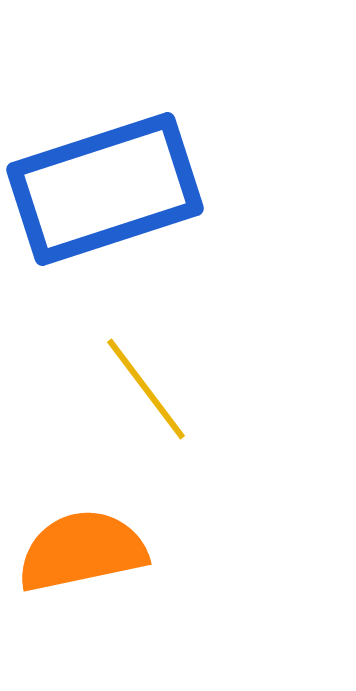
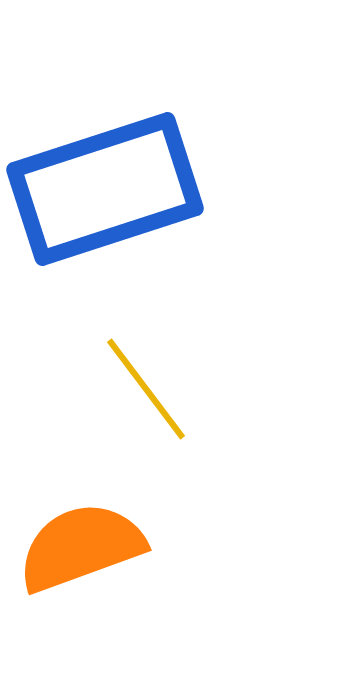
orange semicircle: moved 1 px left, 4 px up; rotated 8 degrees counterclockwise
